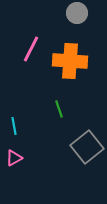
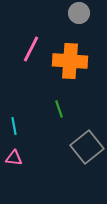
gray circle: moved 2 px right
pink triangle: rotated 36 degrees clockwise
